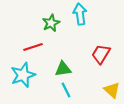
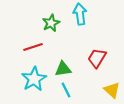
red trapezoid: moved 4 px left, 4 px down
cyan star: moved 11 px right, 4 px down; rotated 10 degrees counterclockwise
